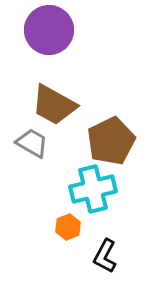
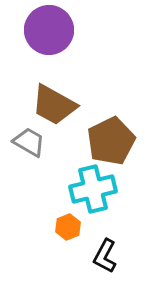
gray trapezoid: moved 3 px left, 1 px up
